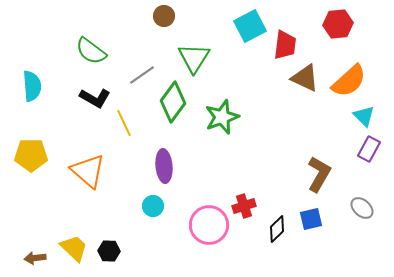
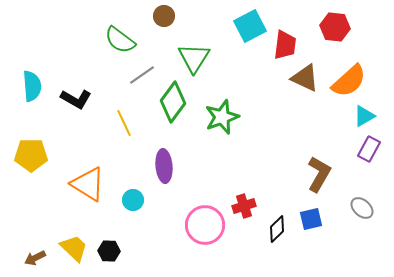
red hexagon: moved 3 px left, 3 px down; rotated 12 degrees clockwise
green semicircle: moved 29 px right, 11 px up
black L-shape: moved 19 px left, 1 px down
cyan triangle: rotated 45 degrees clockwise
orange triangle: moved 13 px down; rotated 9 degrees counterclockwise
cyan circle: moved 20 px left, 6 px up
pink circle: moved 4 px left
brown arrow: rotated 20 degrees counterclockwise
